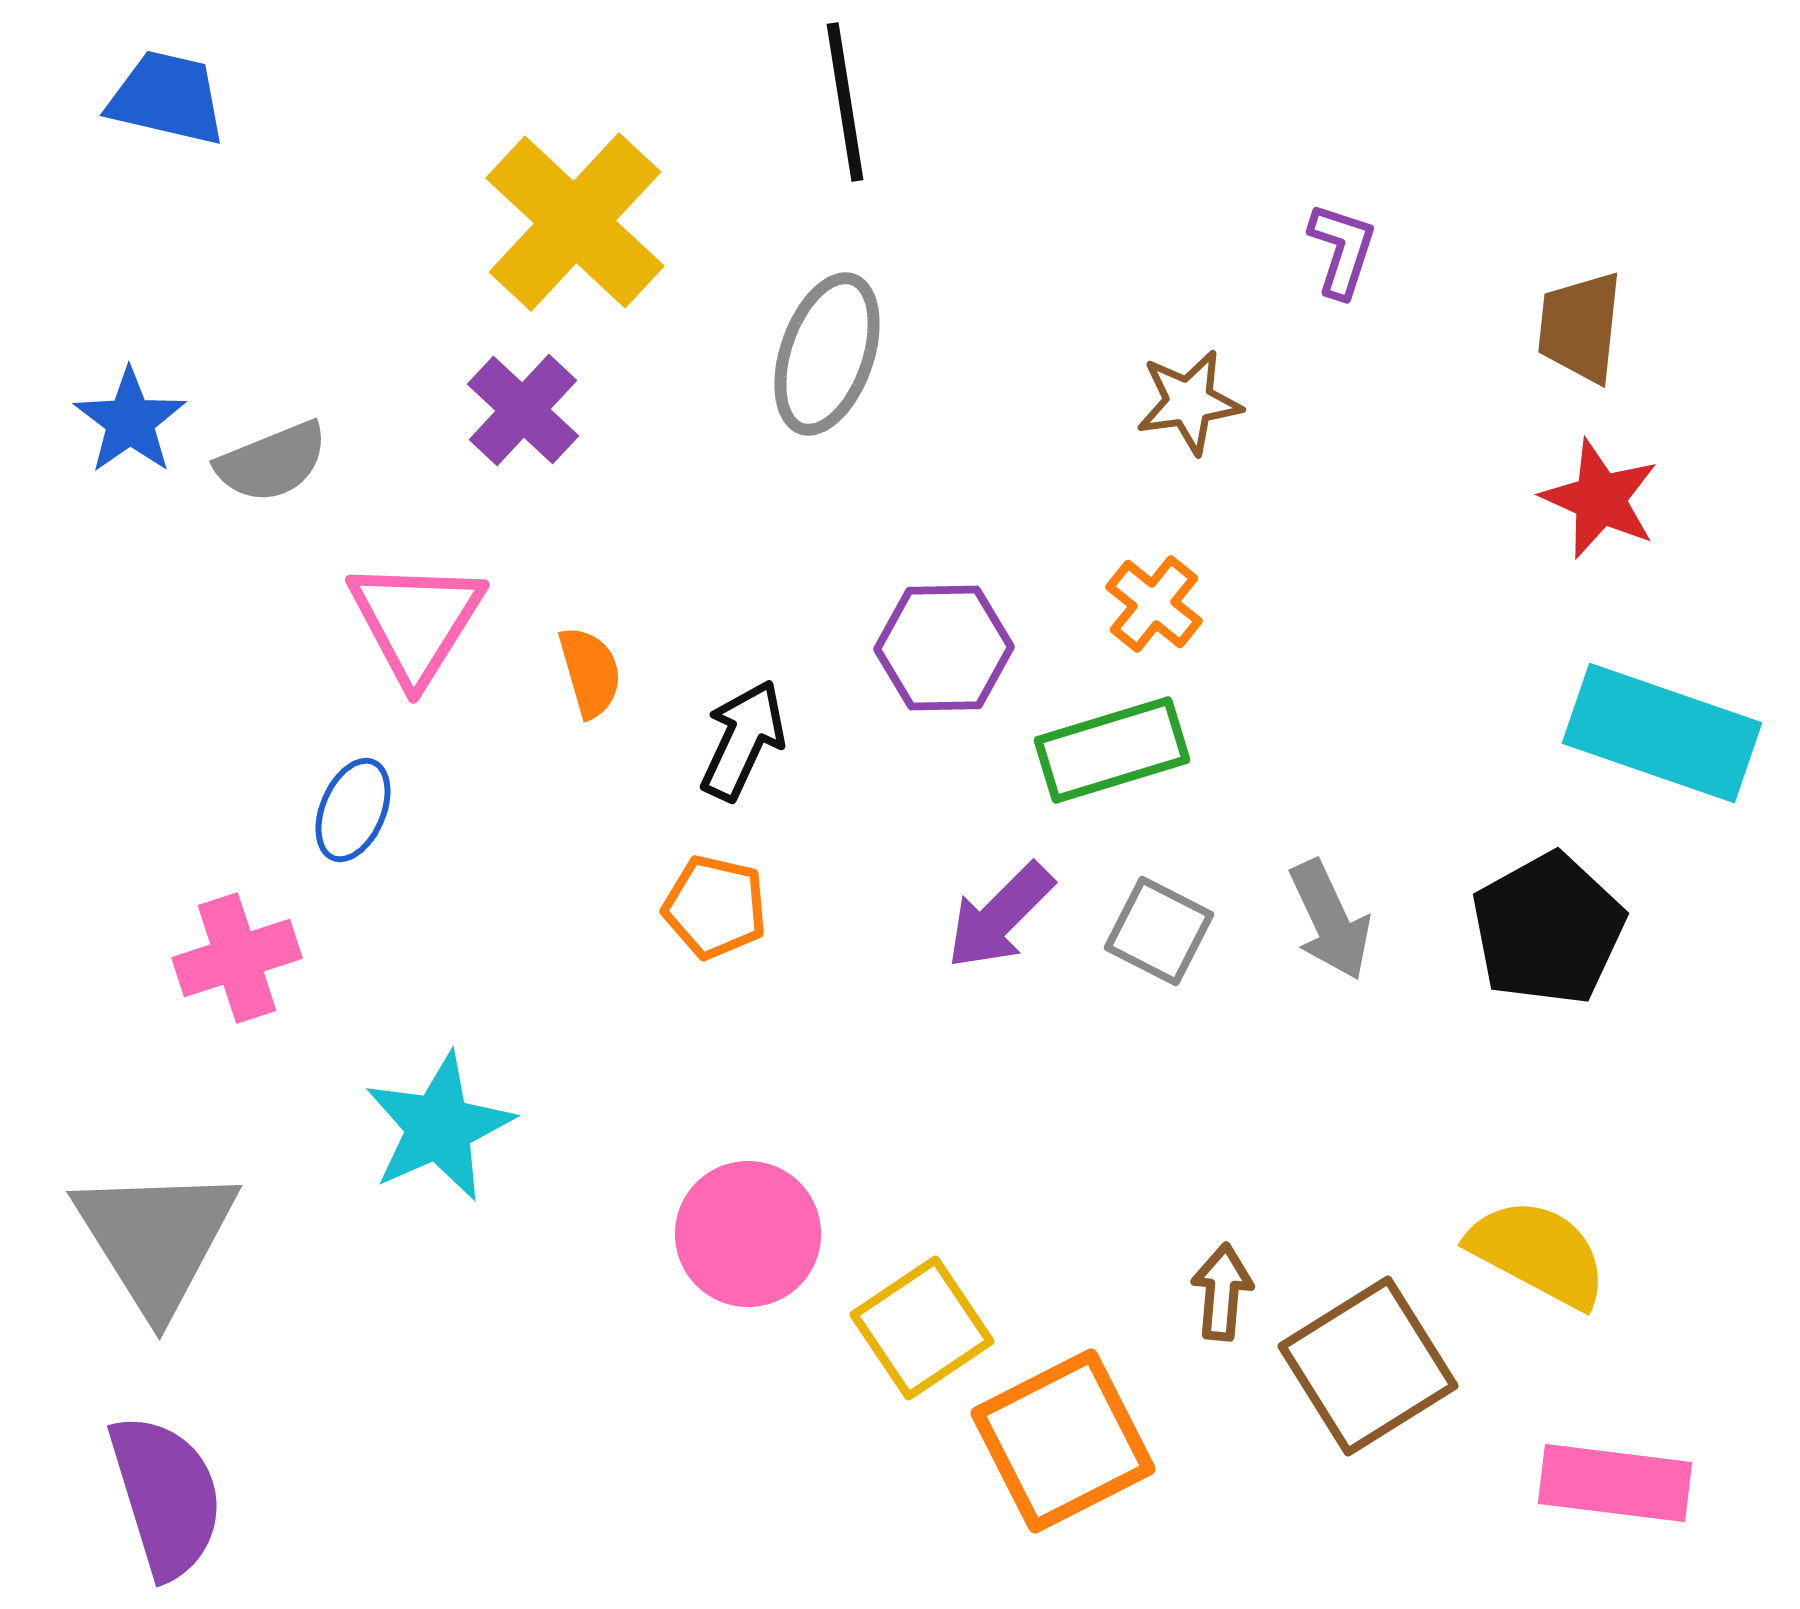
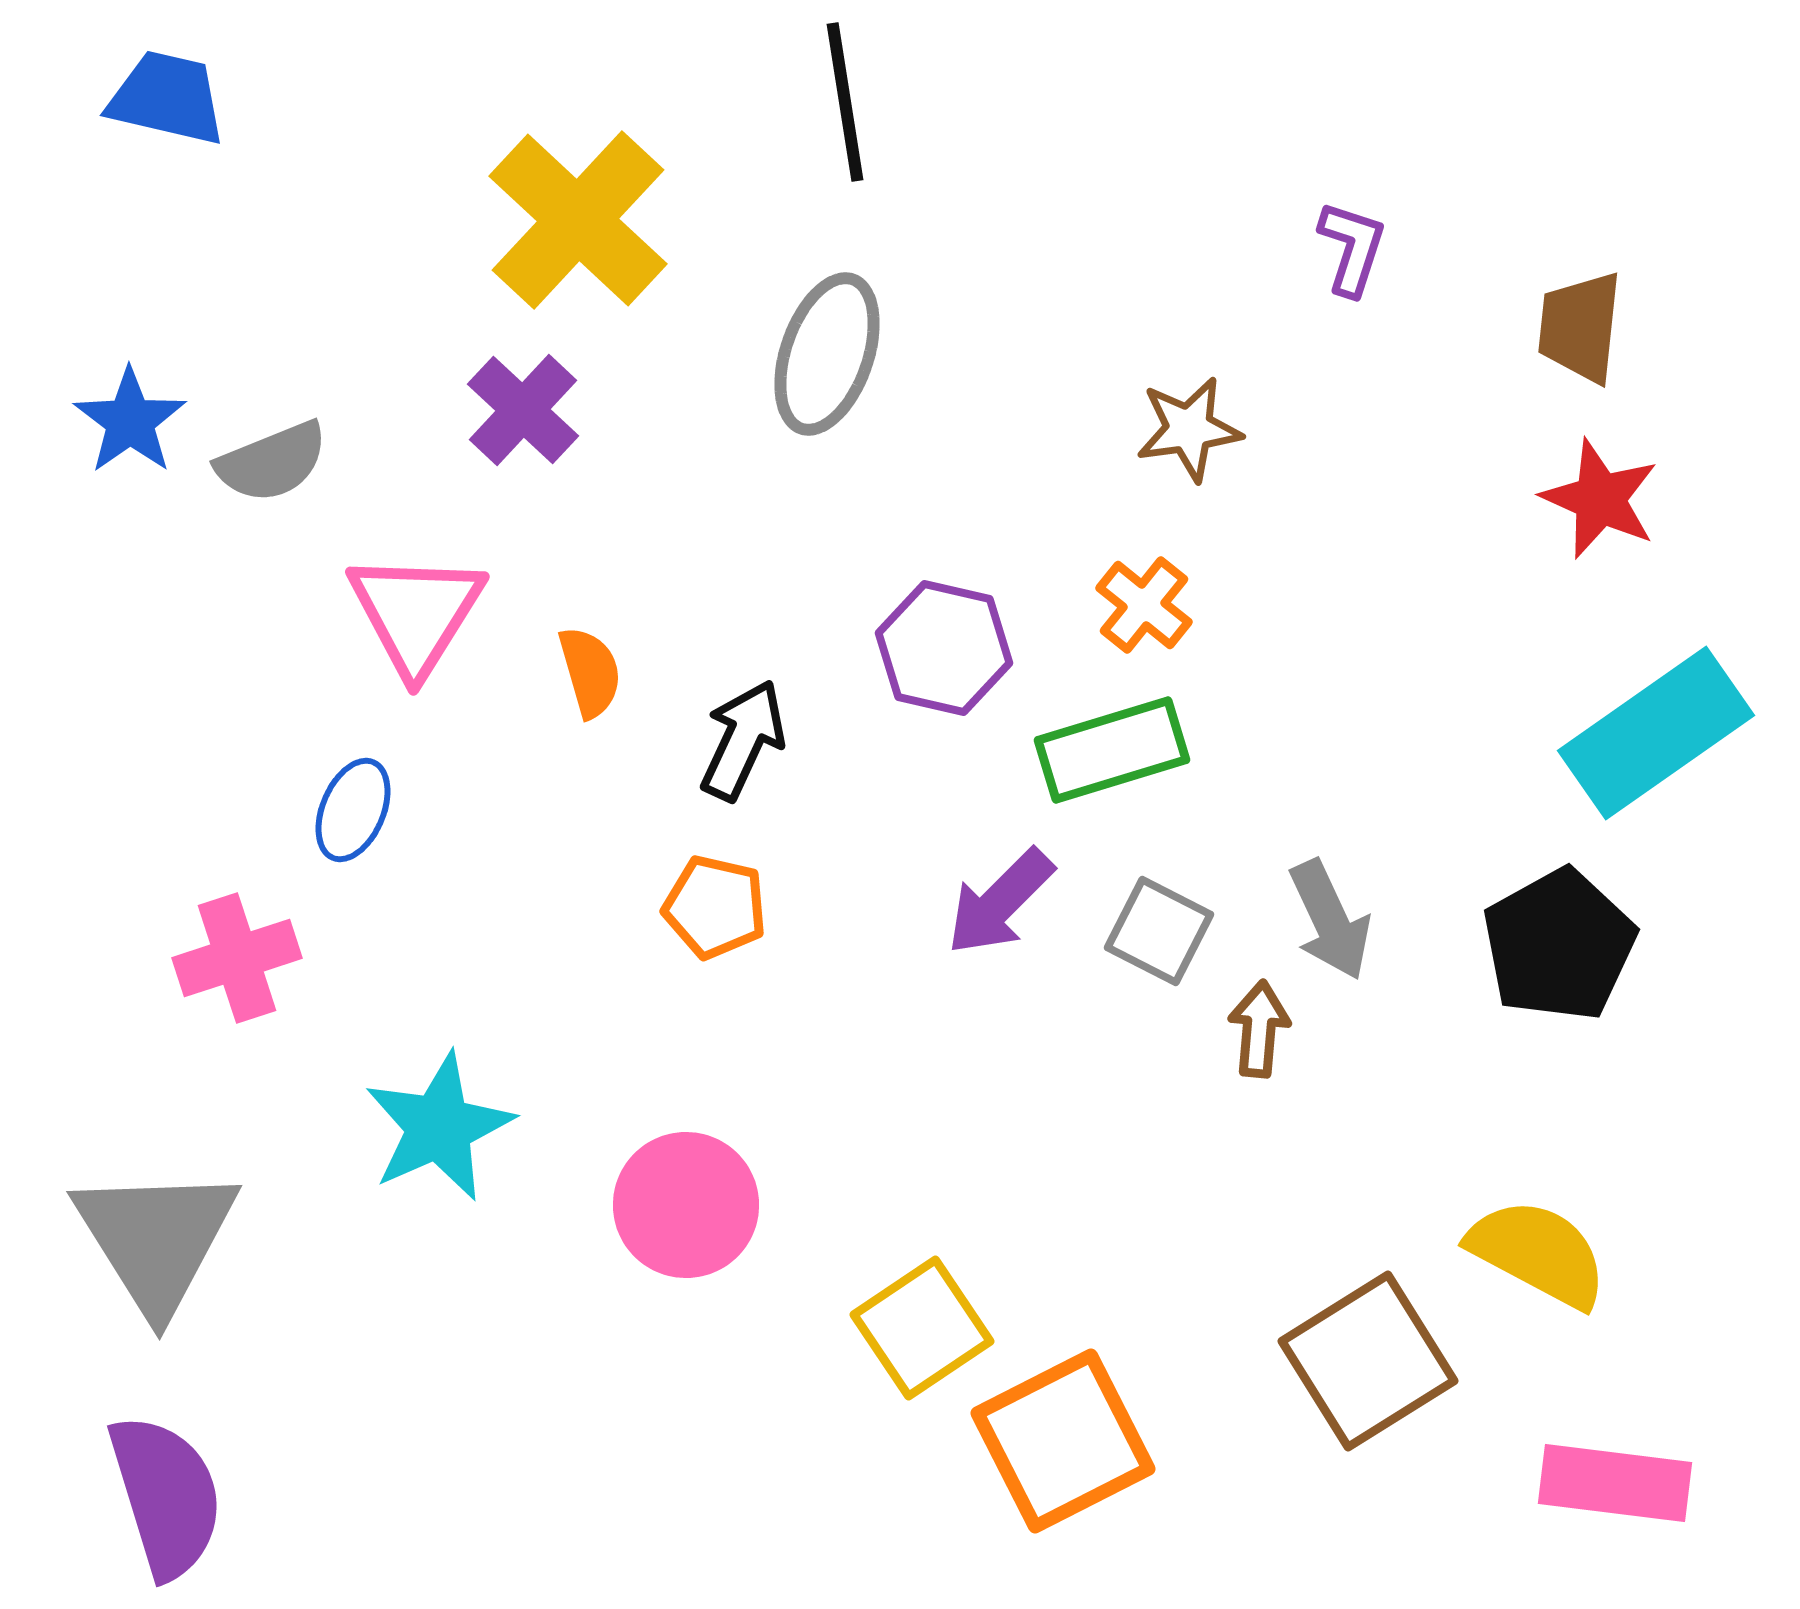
yellow cross: moved 3 px right, 2 px up
purple L-shape: moved 10 px right, 2 px up
brown star: moved 27 px down
orange cross: moved 10 px left, 1 px down
pink triangle: moved 8 px up
purple hexagon: rotated 14 degrees clockwise
cyan rectangle: moved 6 px left; rotated 54 degrees counterclockwise
purple arrow: moved 14 px up
black pentagon: moved 11 px right, 16 px down
pink circle: moved 62 px left, 29 px up
brown arrow: moved 37 px right, 263 px up
brown square: moved 5 px up
